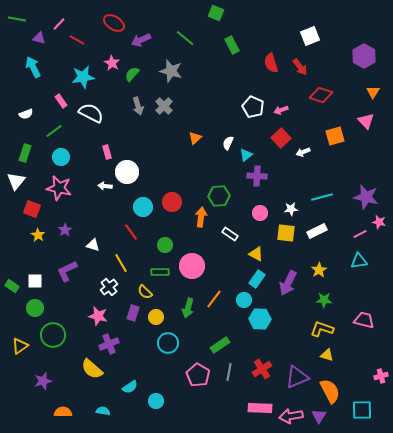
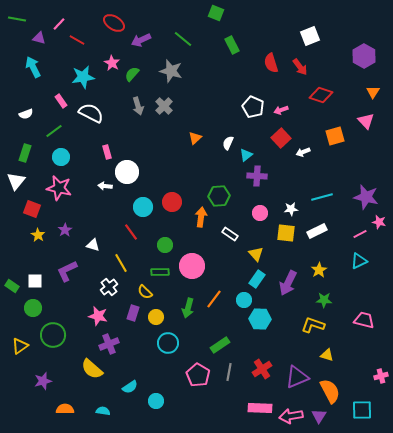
green line at (185, 38): moved 2 px left, 1 px down
yellow triangle at (256, 254): rotated 21 degrees clockwise
cyan triangle at (359, 261): rotated 18 degrees counterclockwise
green circle at (35, 308): moved 2 px left
yellow L-shape at (322, 329): moved 9 px left, 4 px up
orange semicircle at (63, 412): moved 2 px right, 3 px up
